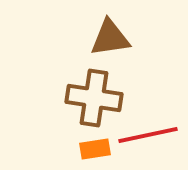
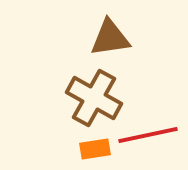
brown cross: rotated 20 degrees clockwise
